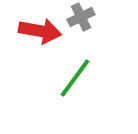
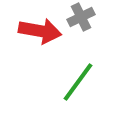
green line: moved 3 px right, 4 px down
